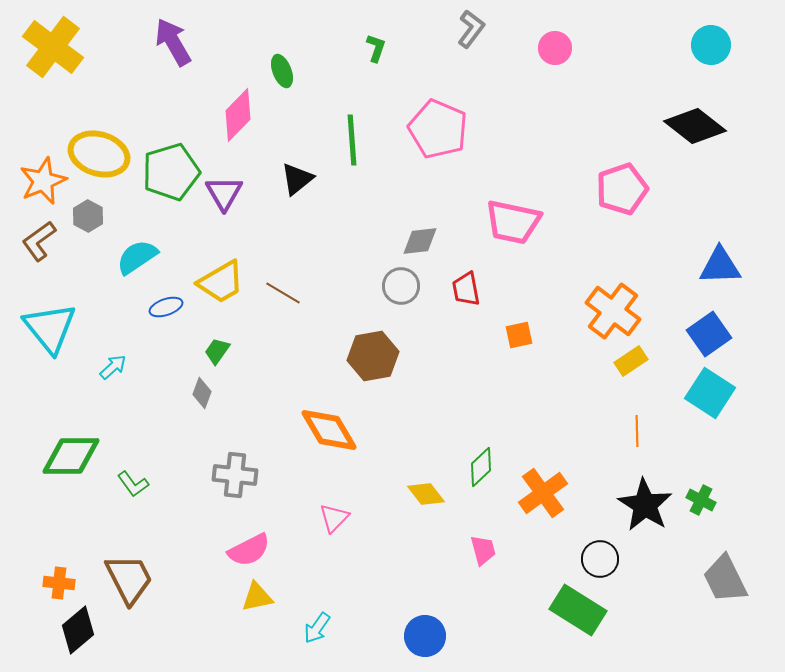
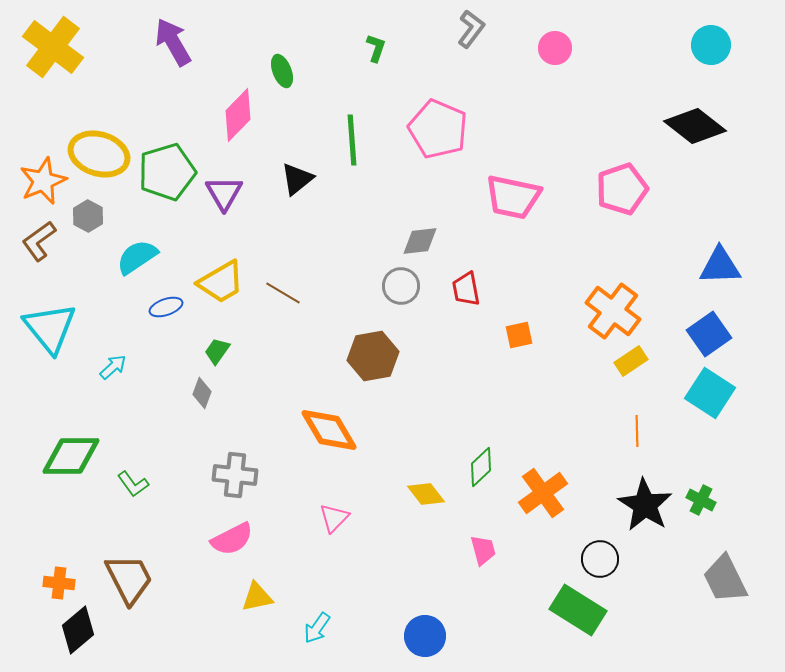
green pentagon at (171, 172): moved 4 px left
pink trapezoid at (513, 222): moved 25 px up
pink semicircle at (249, 550): moved 17 px left, 11 px up
